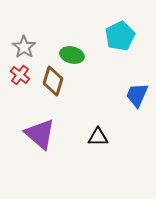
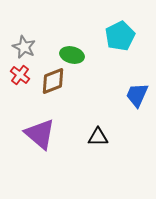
gray star: rotated 10 degrees counterclockwise
brown diamond: rotated 52 degrees clockwise
